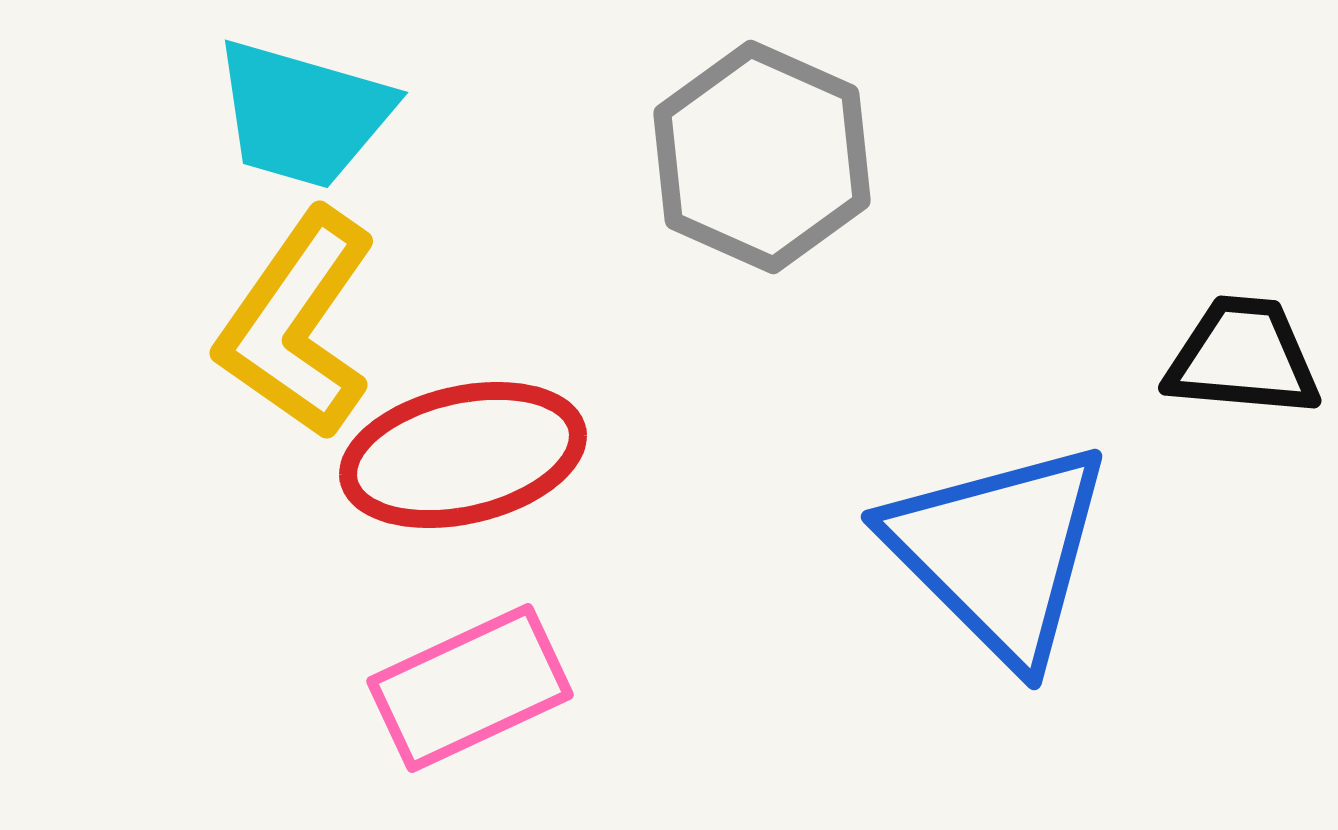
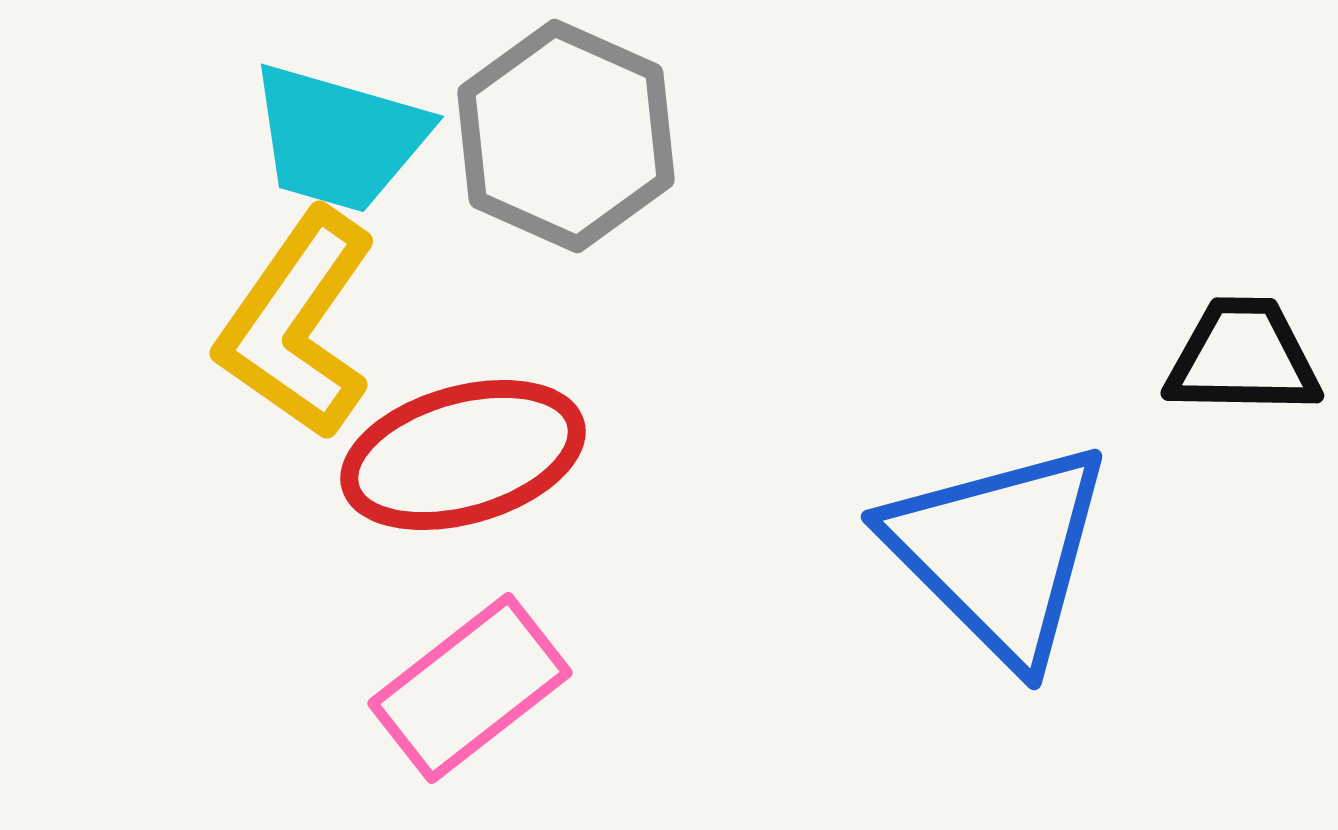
cyan trapezoid: moved 36 px right, 24 px down
gray hexagon: moved 196 px left, 21 px up
black trapezoid: rotated 4 degrees counterclockwise
red ellipse: rotated 3 degrees counterclockwise
pink rectangle: rotated 13 degrees counterclockwise
